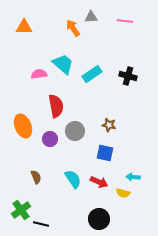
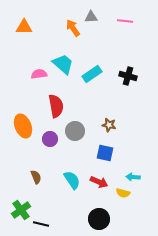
cyan semicircle: moved 1 px left, 1 px down
